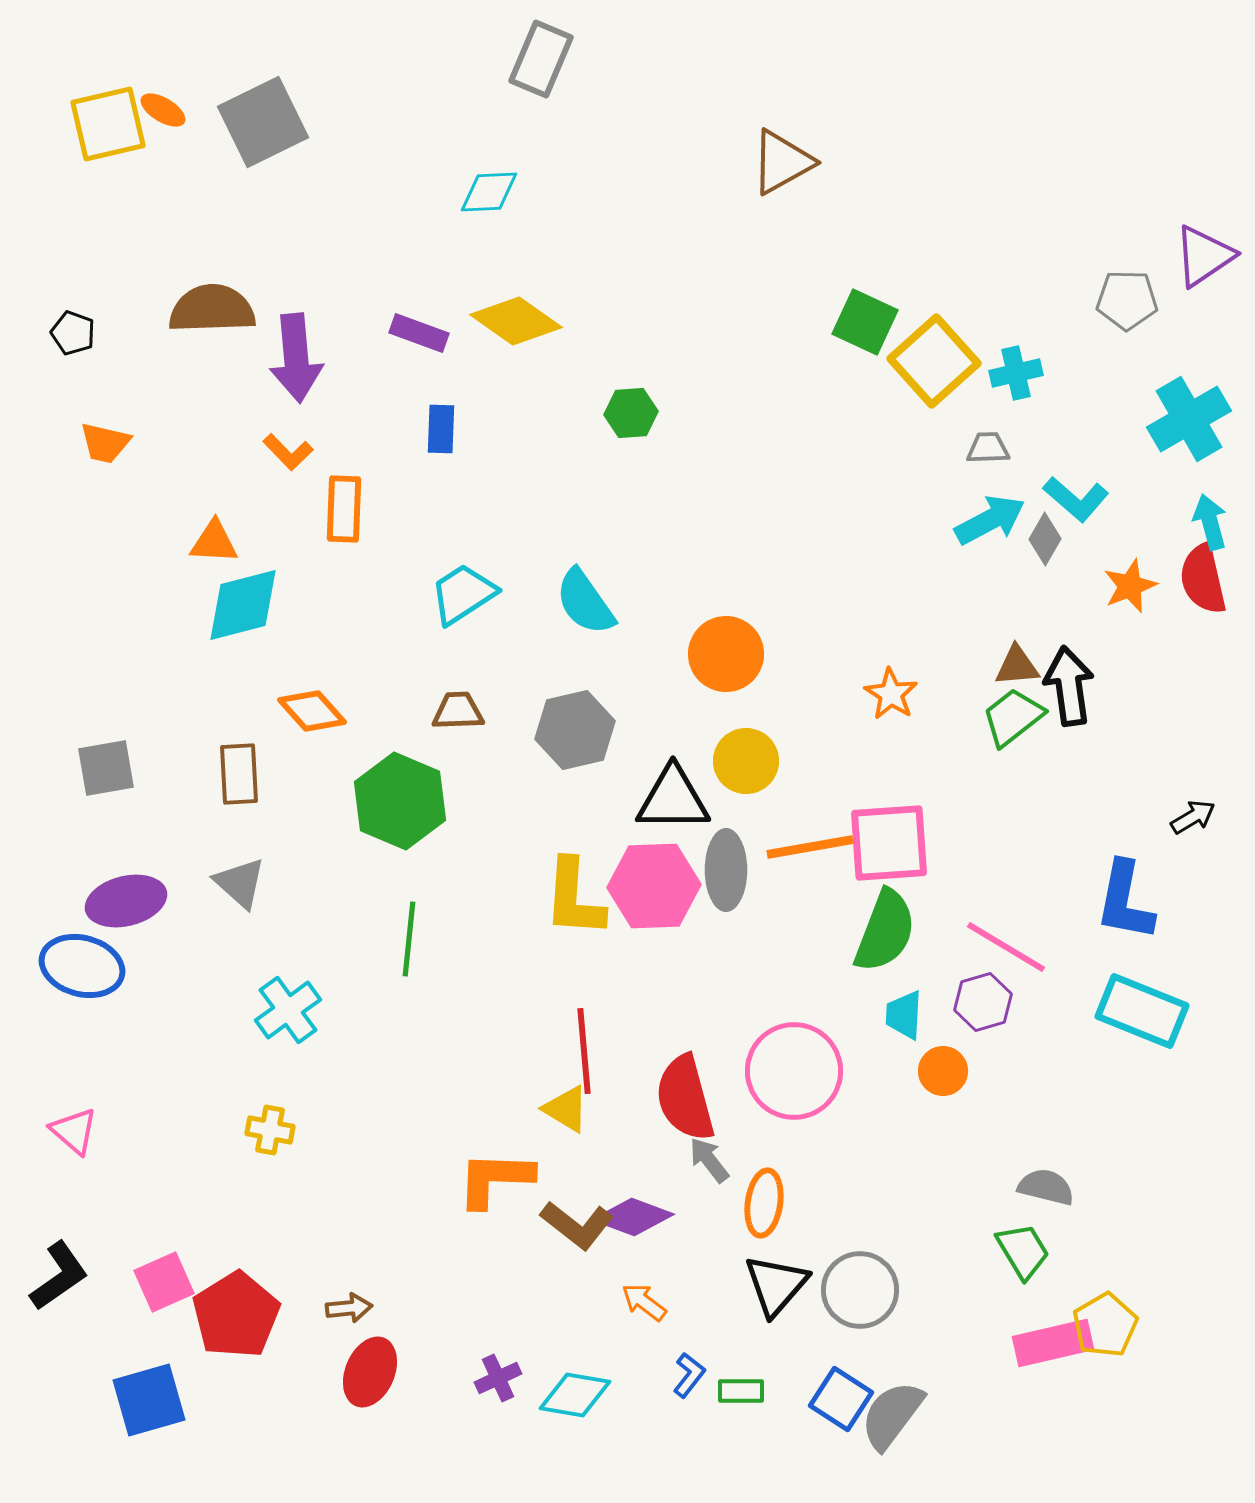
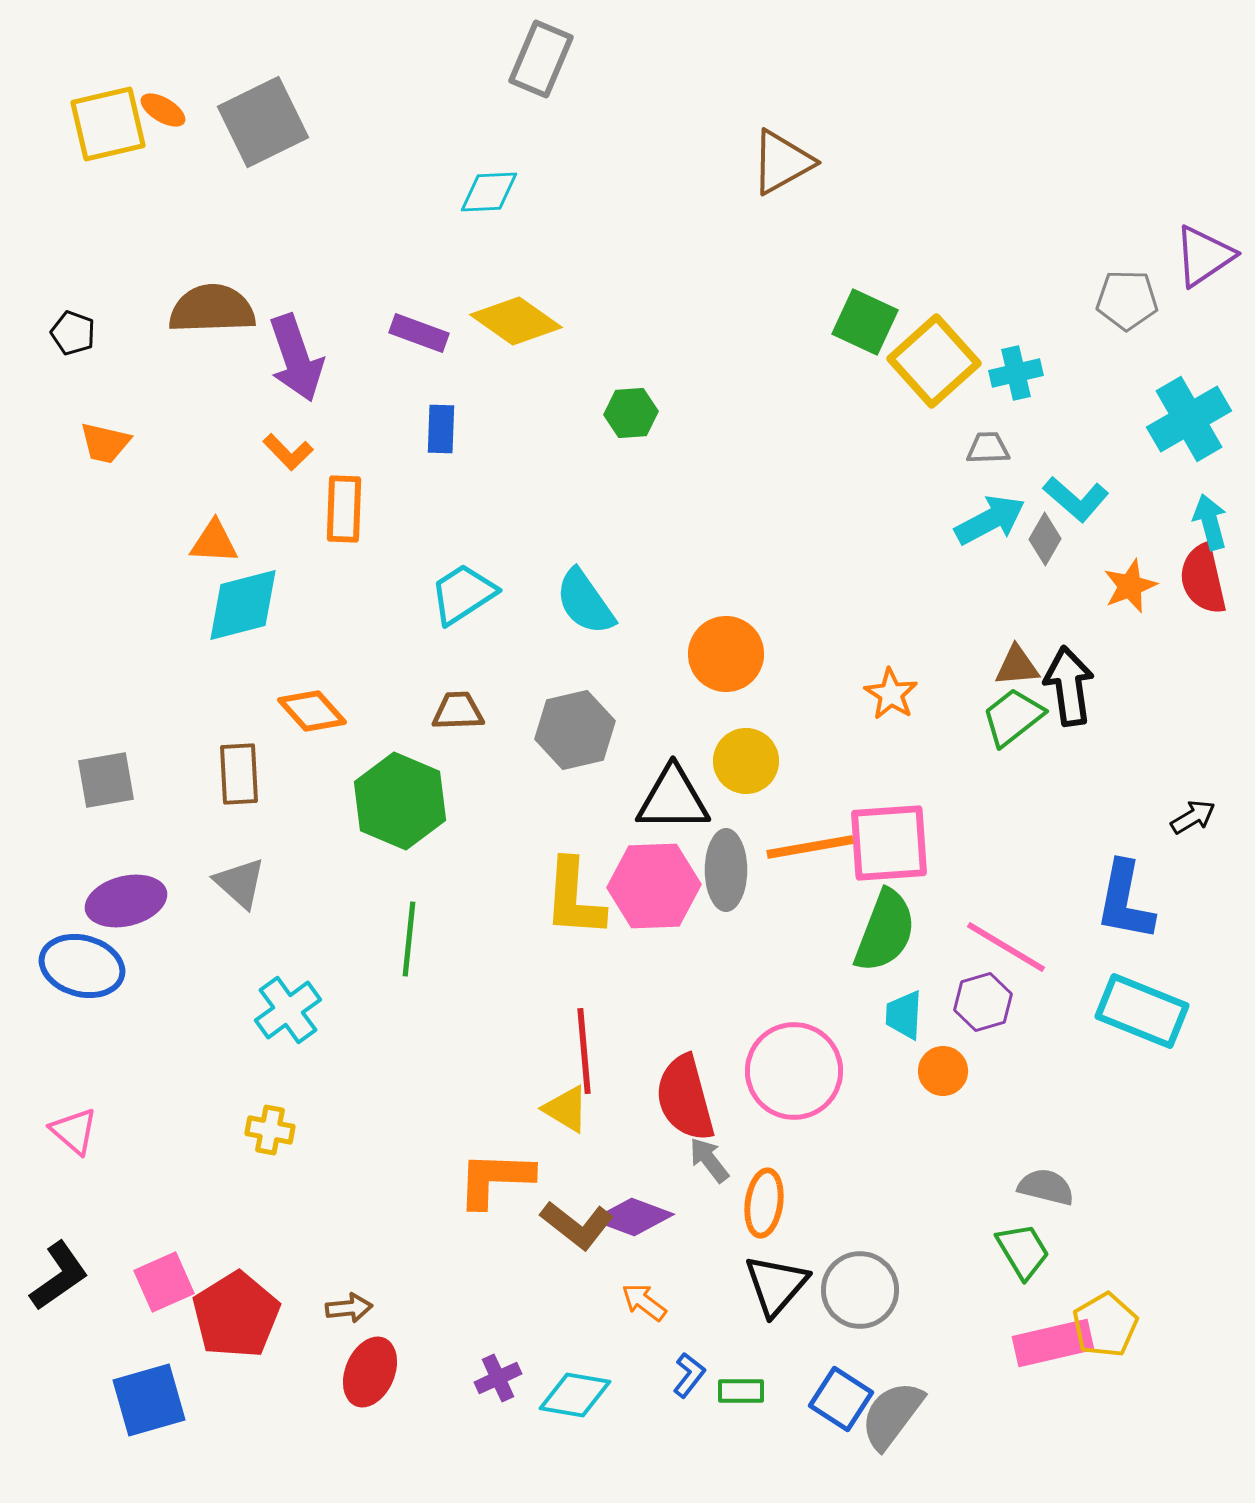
purple arrow at (296, 358): rotated 14 degrees counterclockwise
gray square at (106, 768): moved 12 px down
